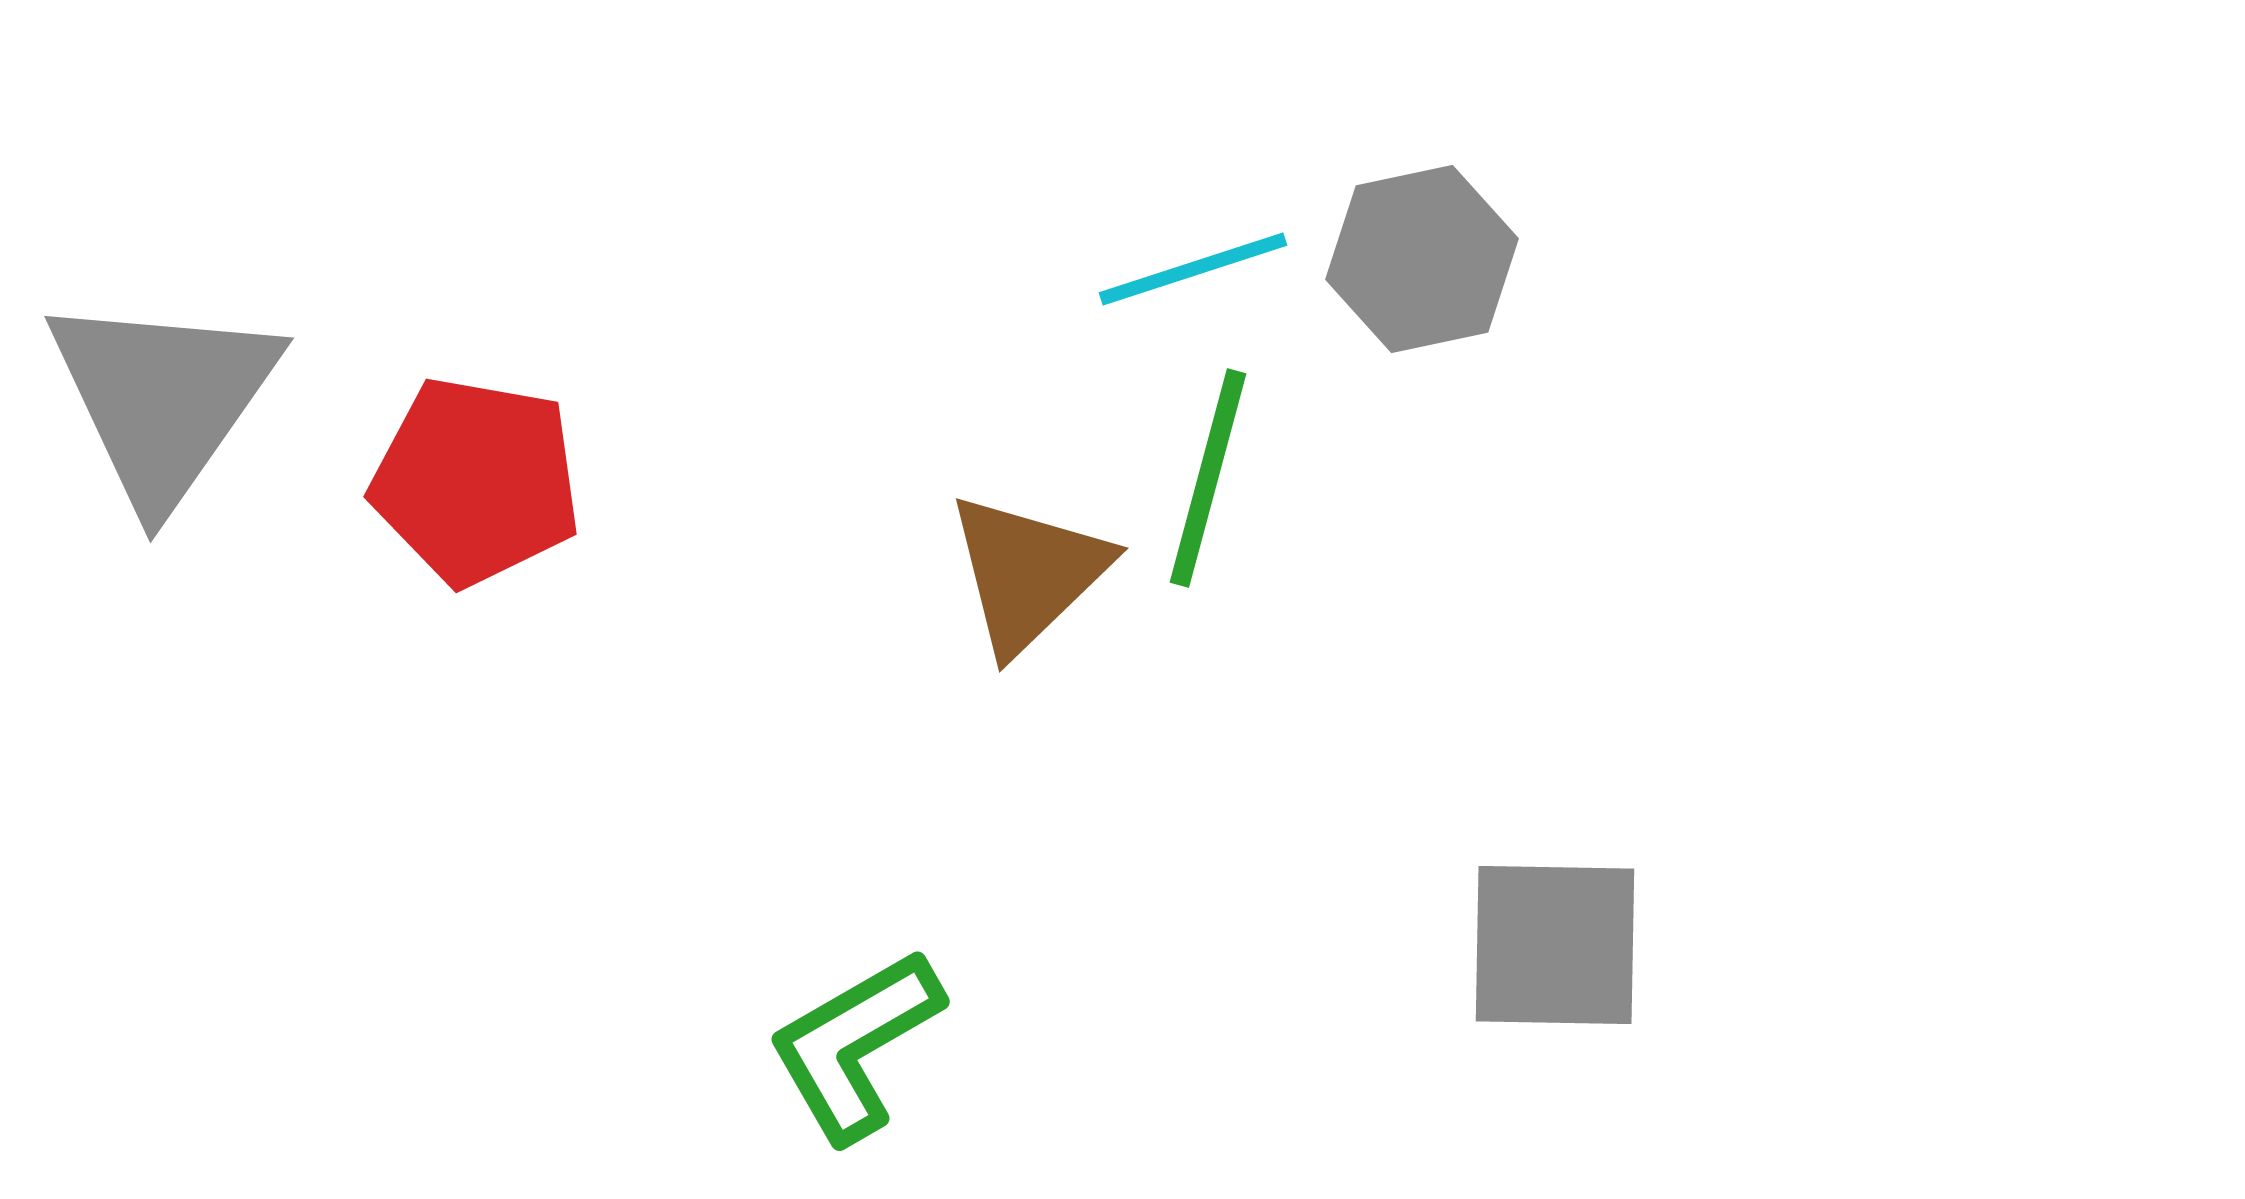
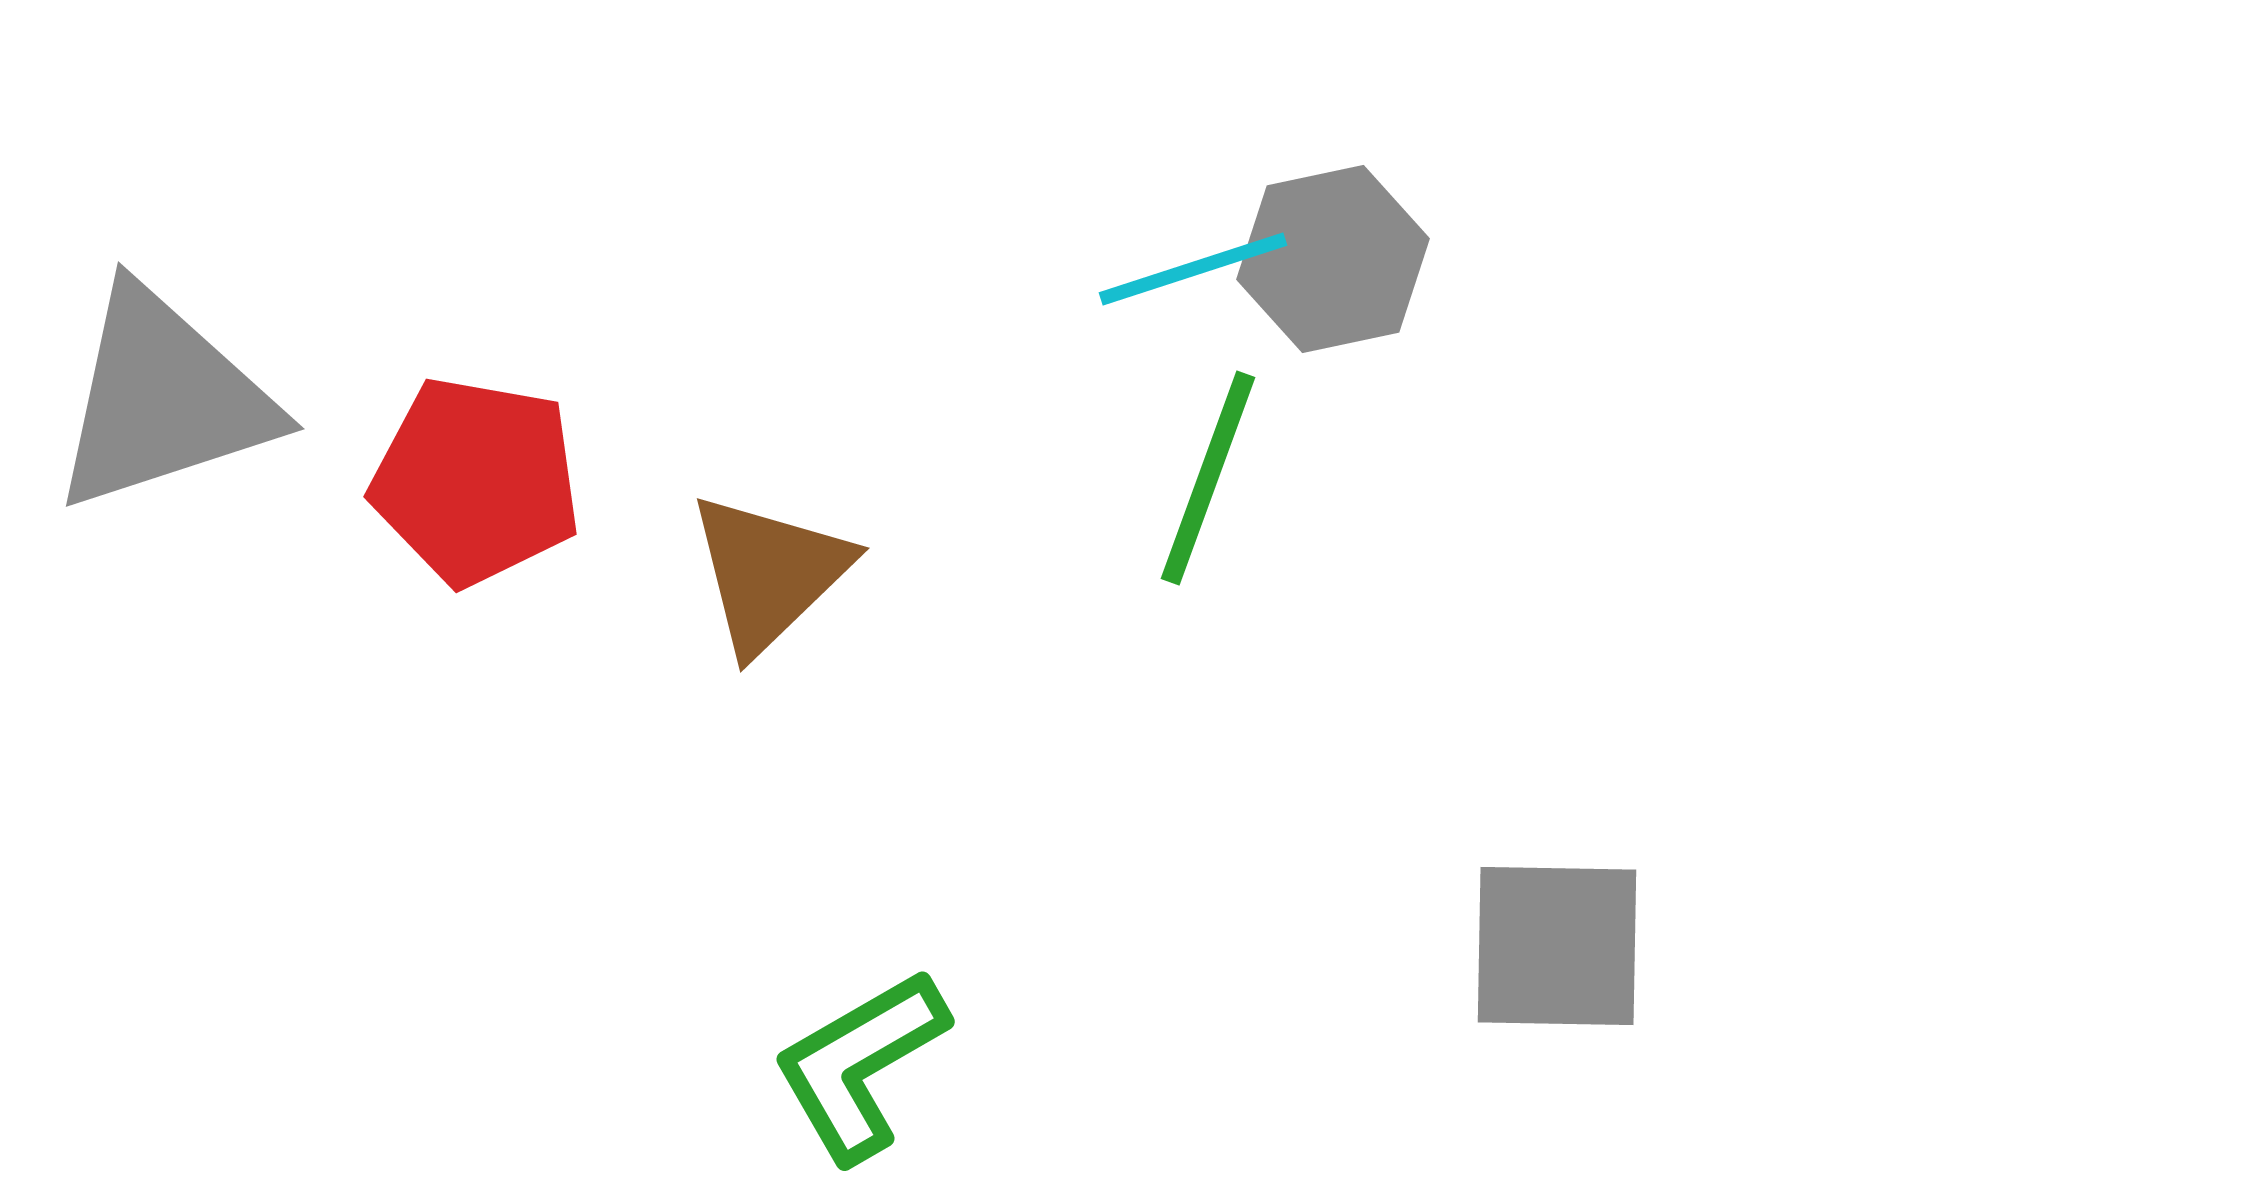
gray hexagon: moved 89 px left
gray triangle: rotated 37 degrees clockwise
green line: rotated 5 degrees clockwise
brown triangle: moved 259 px left
gray square: moved 2 px right, 1 px down
green L-shape: moved 5 px right, 20 px down
